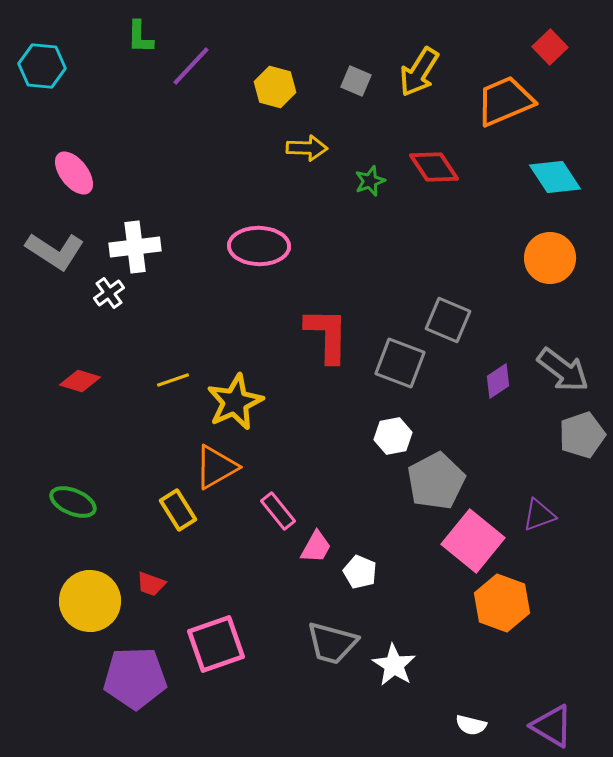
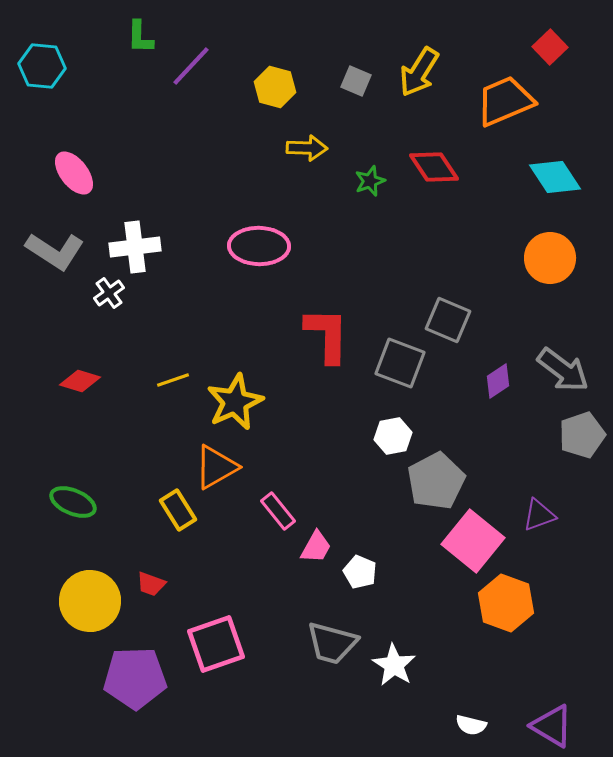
orange hexagon at (502, 603): moved 4 px right
